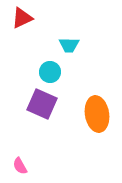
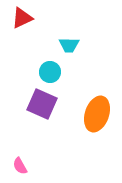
orange ellipse: rotated 28 degrees clockwise
